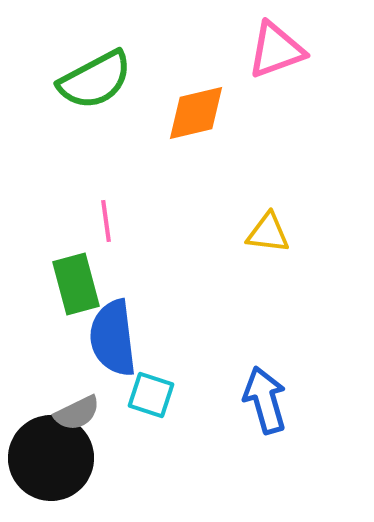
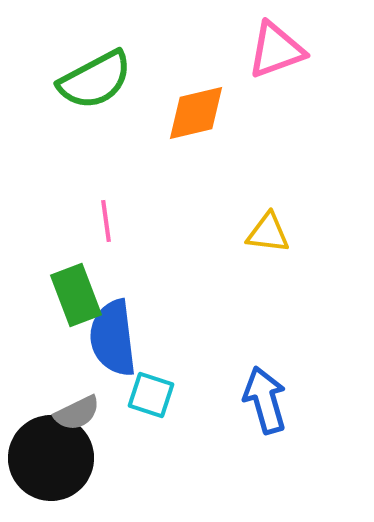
green rectangle: moved 11 px down; rotated 6 degrees counterclockwise
